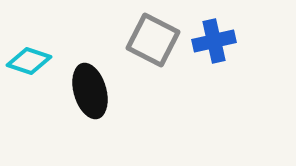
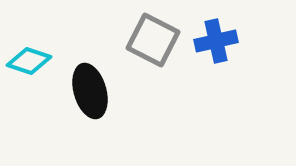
blue cross: moved 2 px right
